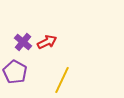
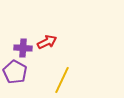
purple cross: moved 6 px down; rotated 36 degrees counterclockwise
